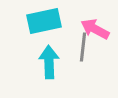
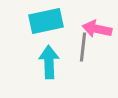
cyan rectangle: moved 2 px right
pink arrow: moved 2 px right; rotated 16 degrees counterclockwise
